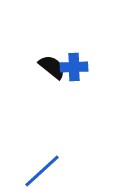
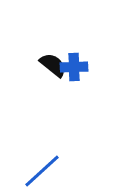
black semicircle: moved 1 px right, 2 px up
